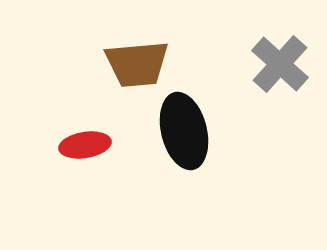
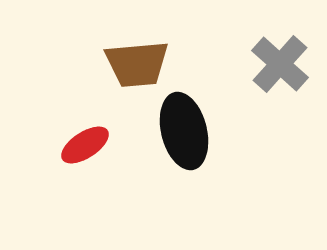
red ellipse: rotated 24 degrees counterclockwise
